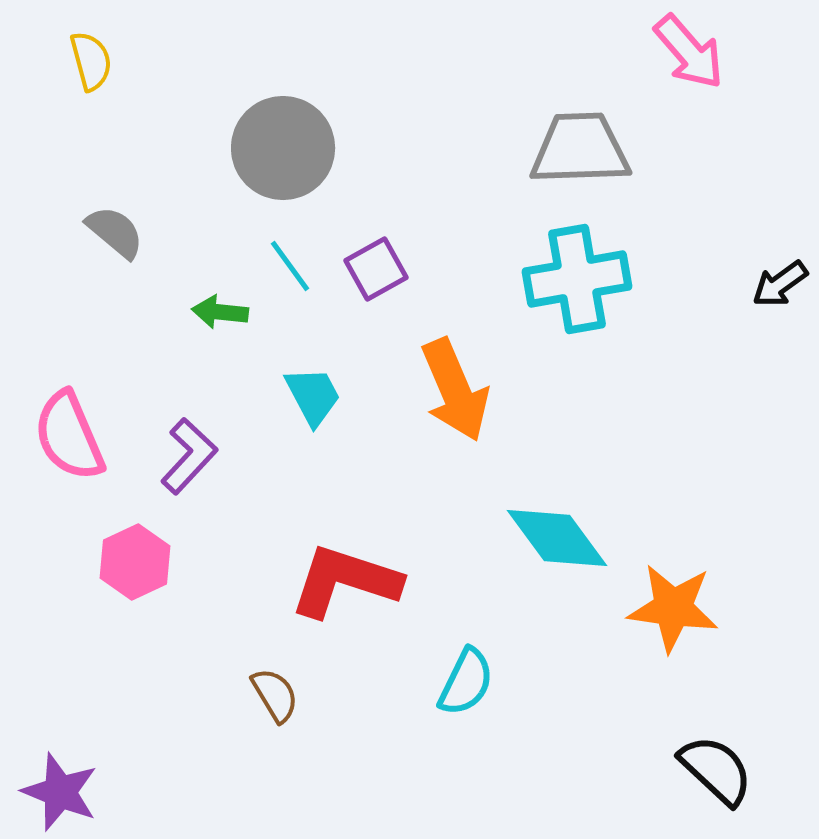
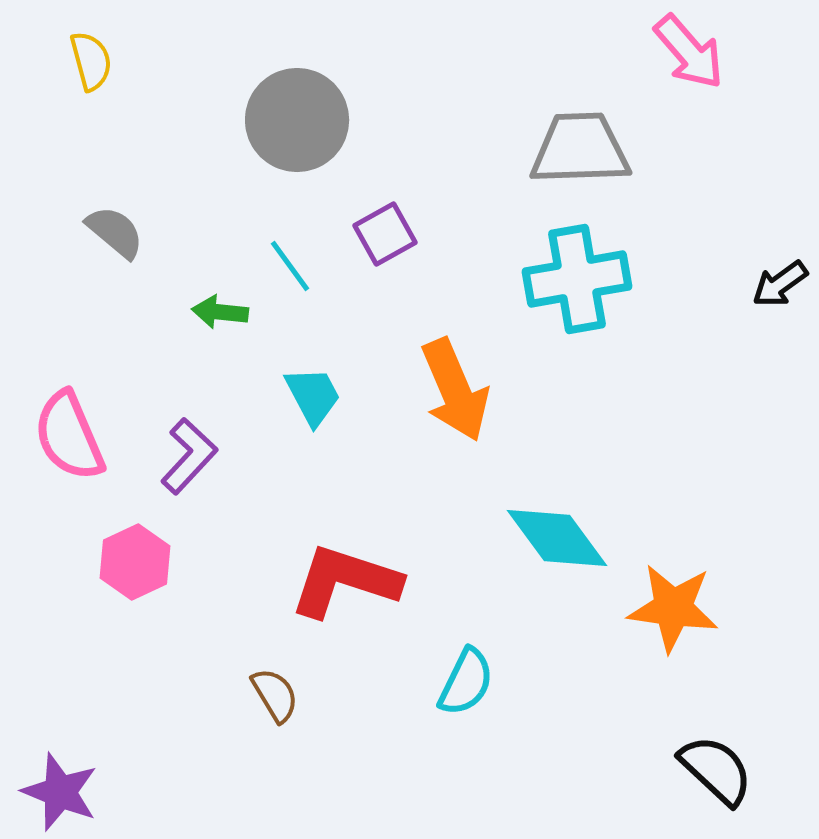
gray circle: moved 14 px right, 28 px up
purple square: moved 9 px right, 35 px up
